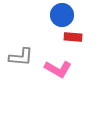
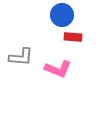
pink L-shape: rotated 8 degrees counterclockwise
